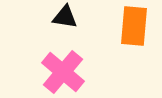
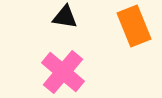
orange rectangle: rotated 27 degrees counterclockwise
